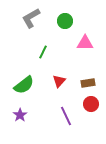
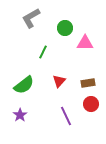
green circle: moved 7 px down
